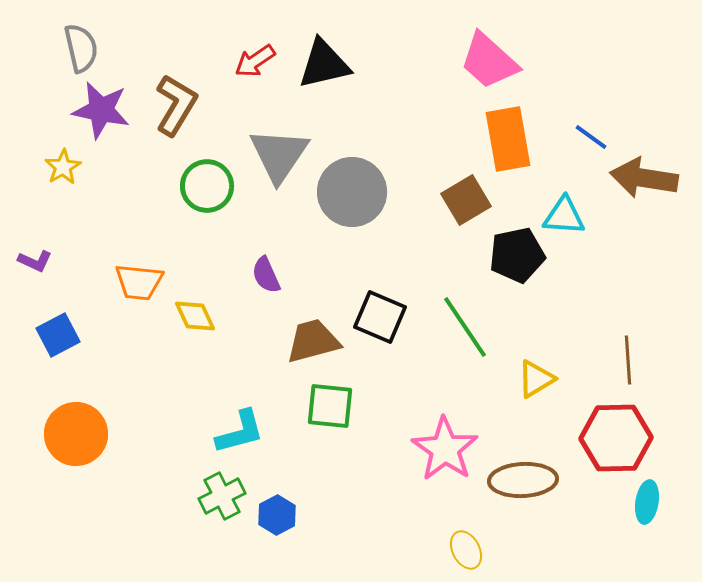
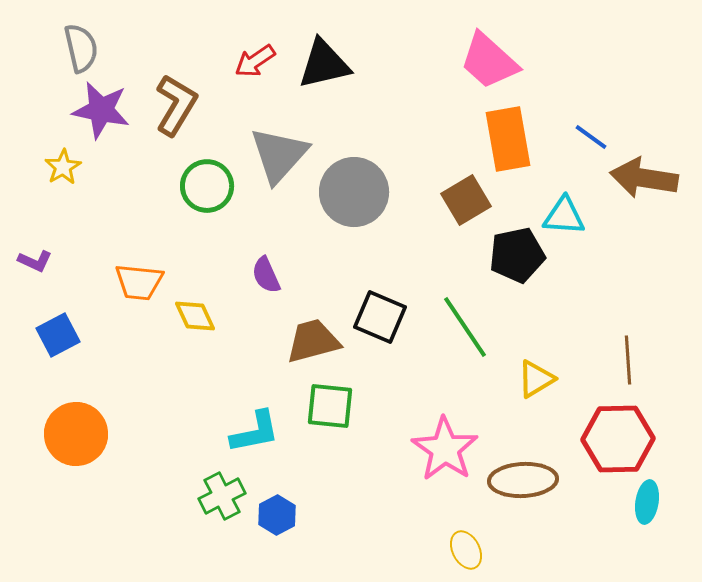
gray triangle: rotated 8 degrees clockwise
gray circle: moved 2 px right
cyan L-shape: moved 15 px right; rotated 4 degrees clockwise
red hexagon: moved 2 px right, 1 px down
